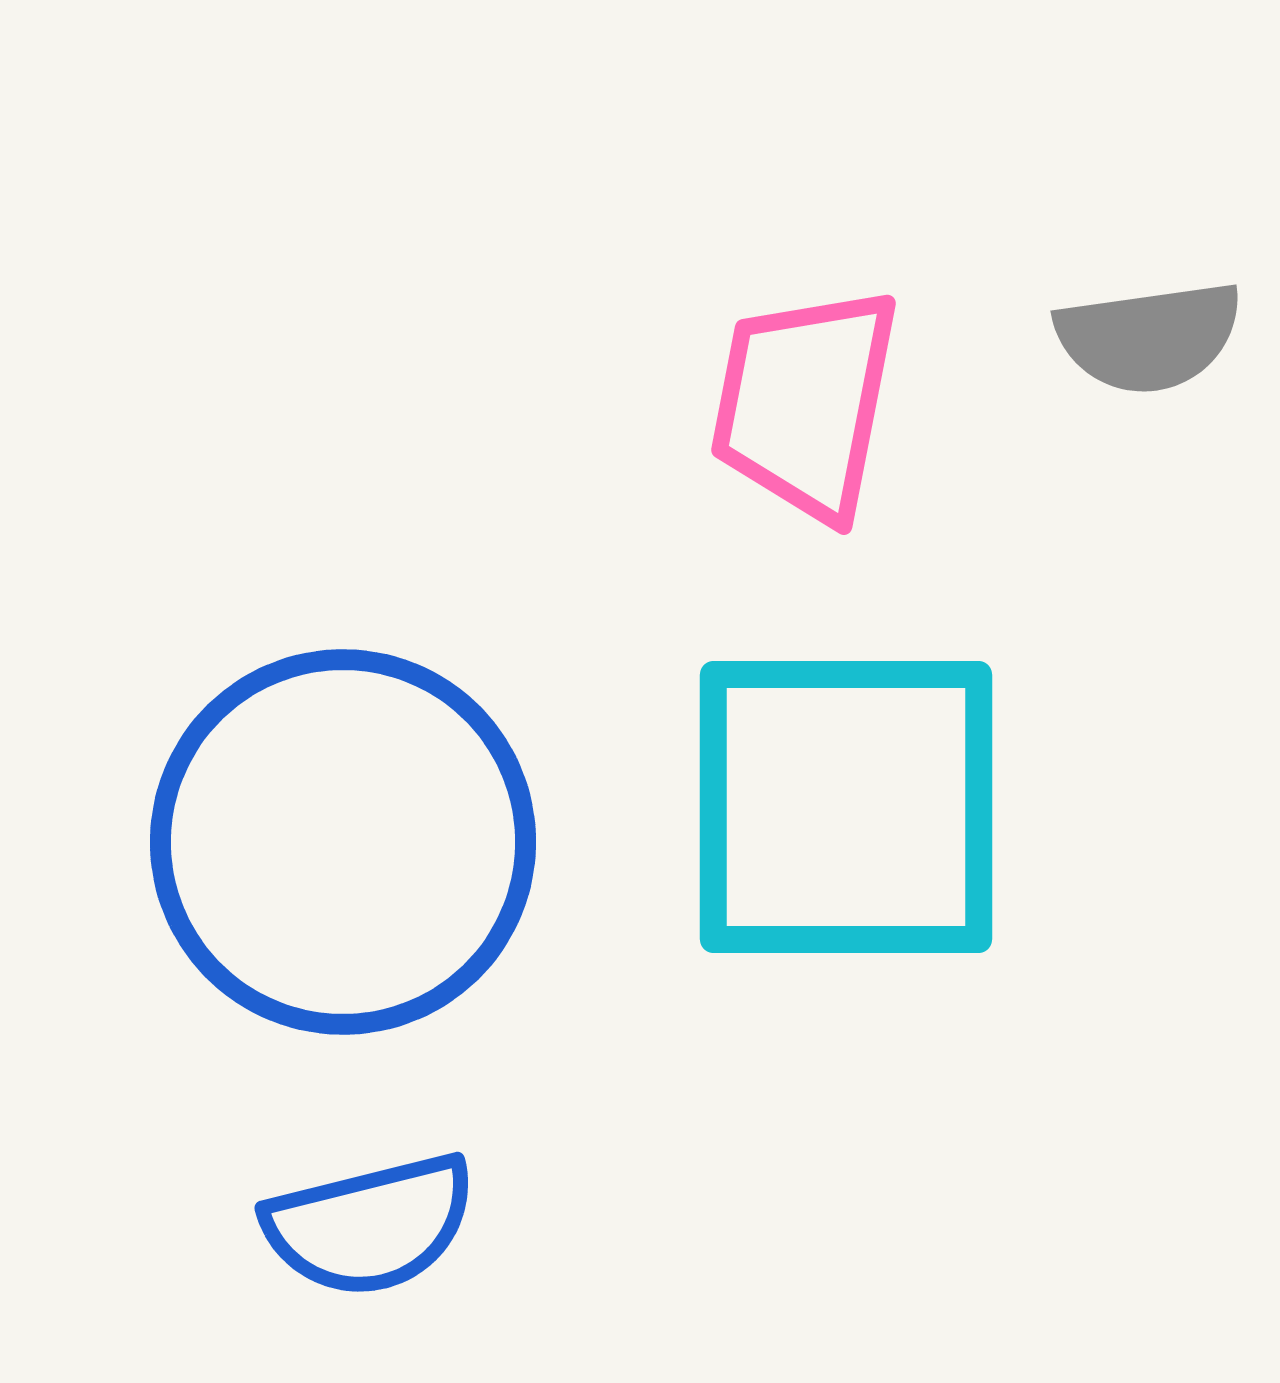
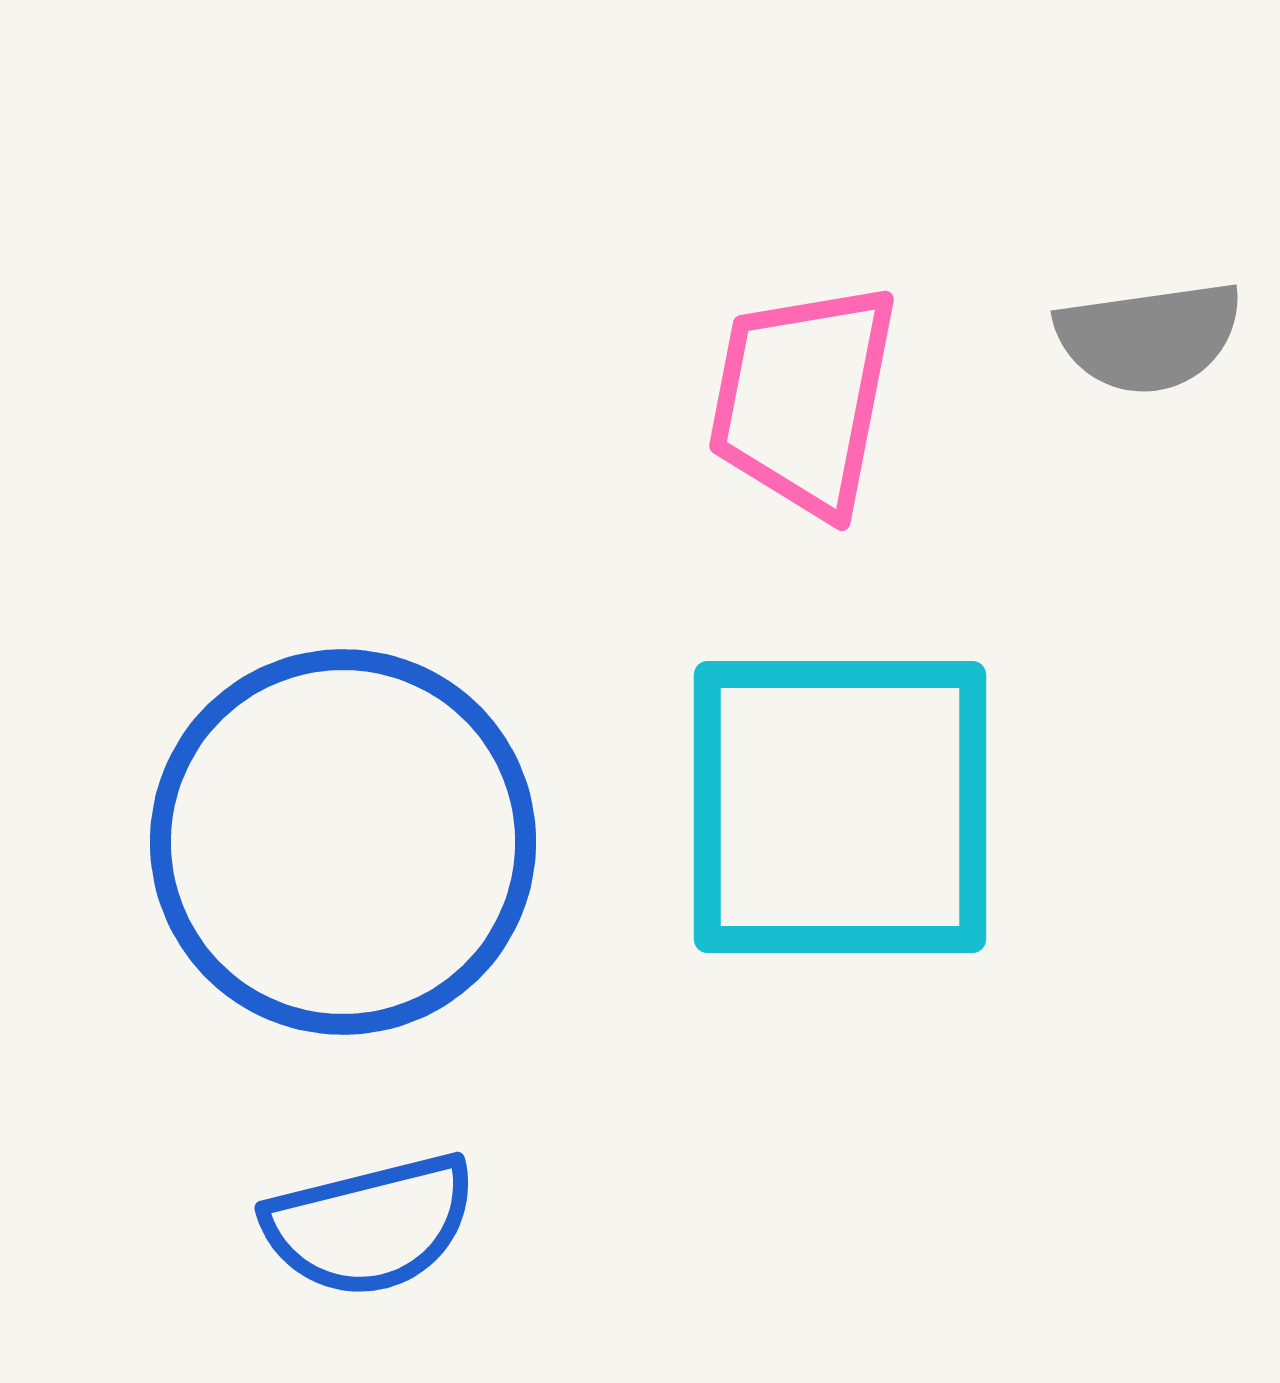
pink trapezoid: moved 2 px left, 4 px up
cyan square: moved 6 px left
